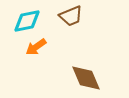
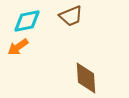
orange arrow: moved 18 px left
brown diamond: rotated 20 degrees clockwise
